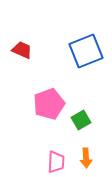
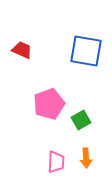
blue square: rotated 32 degrees clockwise
